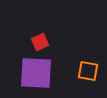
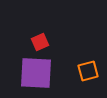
orange square: rotated 25 degrees counterclockwise
